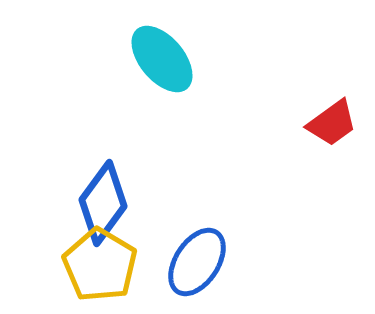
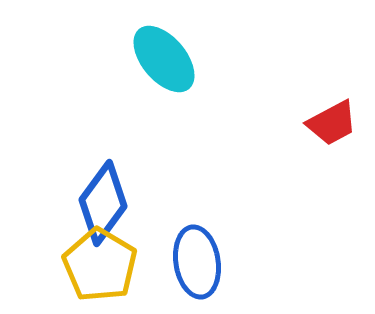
cyan ellipse: moved 2 px right
red trapezoid: rotated 8 degrees clockwise
blue ellipse: rotated 42 degrees counterclockwise
